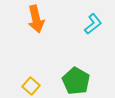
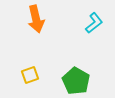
cyan L-shape: moved 1 px right, 1 px up
yellow square: moved 1 px left, 11 px up; rotated 30 degrees clockwise
